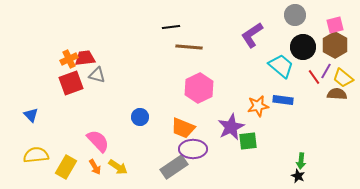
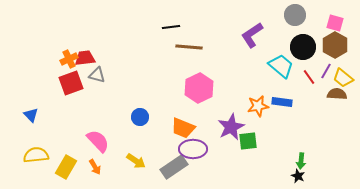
pink square: moved 2 px up; rotated 30 degrees clockwise
red line: moved 5 px left
blue rectangle: moved 1 px left, 2 px down
yellow arrow: moved 18 px right, 6 px up
